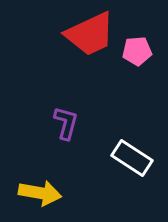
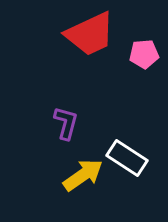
pink pentagon: moved 7 px right, 3 px down
white rectangle: moved 5 px left
yellow arrow: moved 43 px right, 18 px up; rotated 45 degrees counterclockwise
